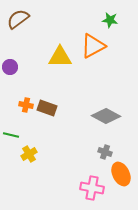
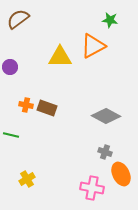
yellow cross: moved 2 px left, 25 px down
